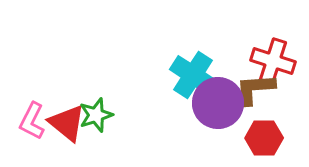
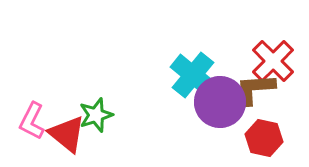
red cross: rotated 27 degrees clockwise
cyan cross: rotated 6 degrees clockwise
purple circle: moved 2 px right, 1 px up
red triangle: moved 11 px down
red hexagon: rotated 12 degrees clockwise
